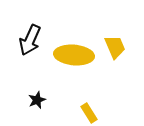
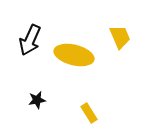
yellow trapezoid: moved 5 px right, 10 px up
yellow ellipse: rotated 9 degrees clockwise
black star: rotated 12 degrees clockwise
